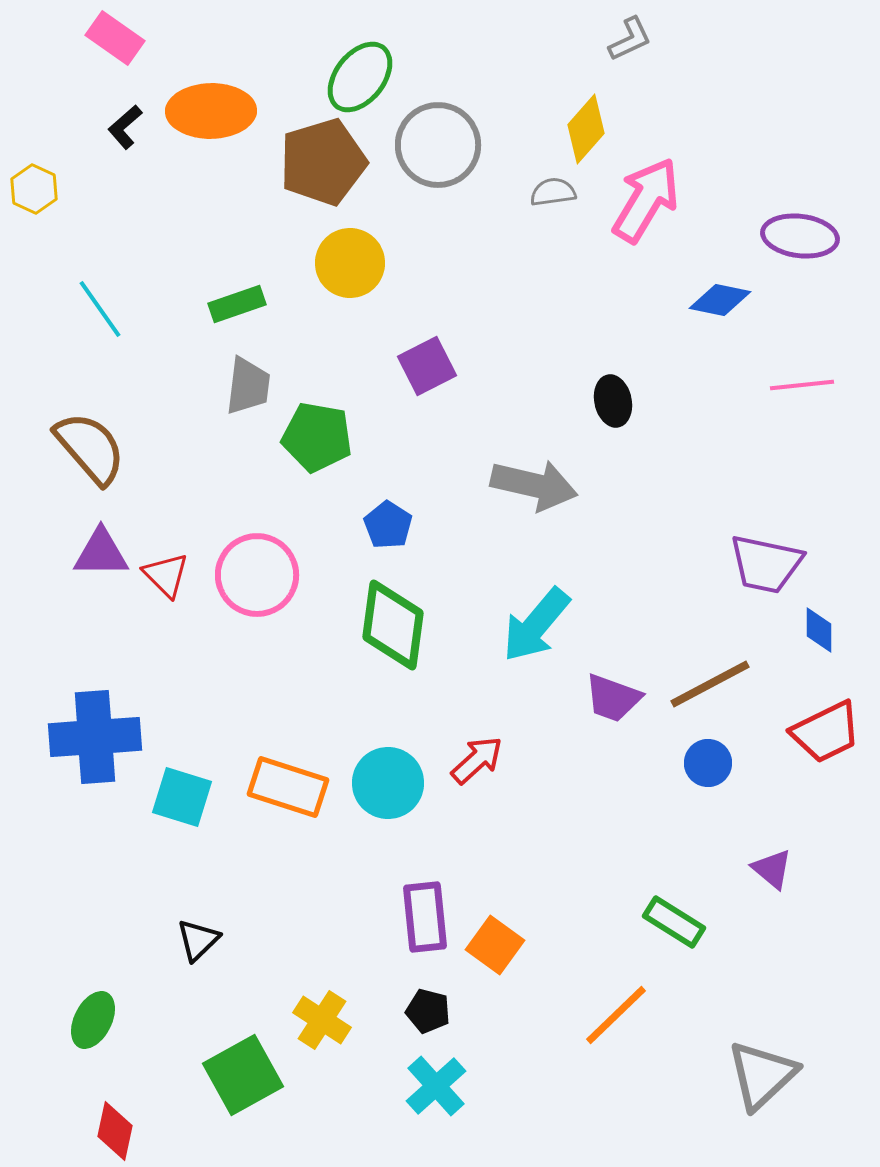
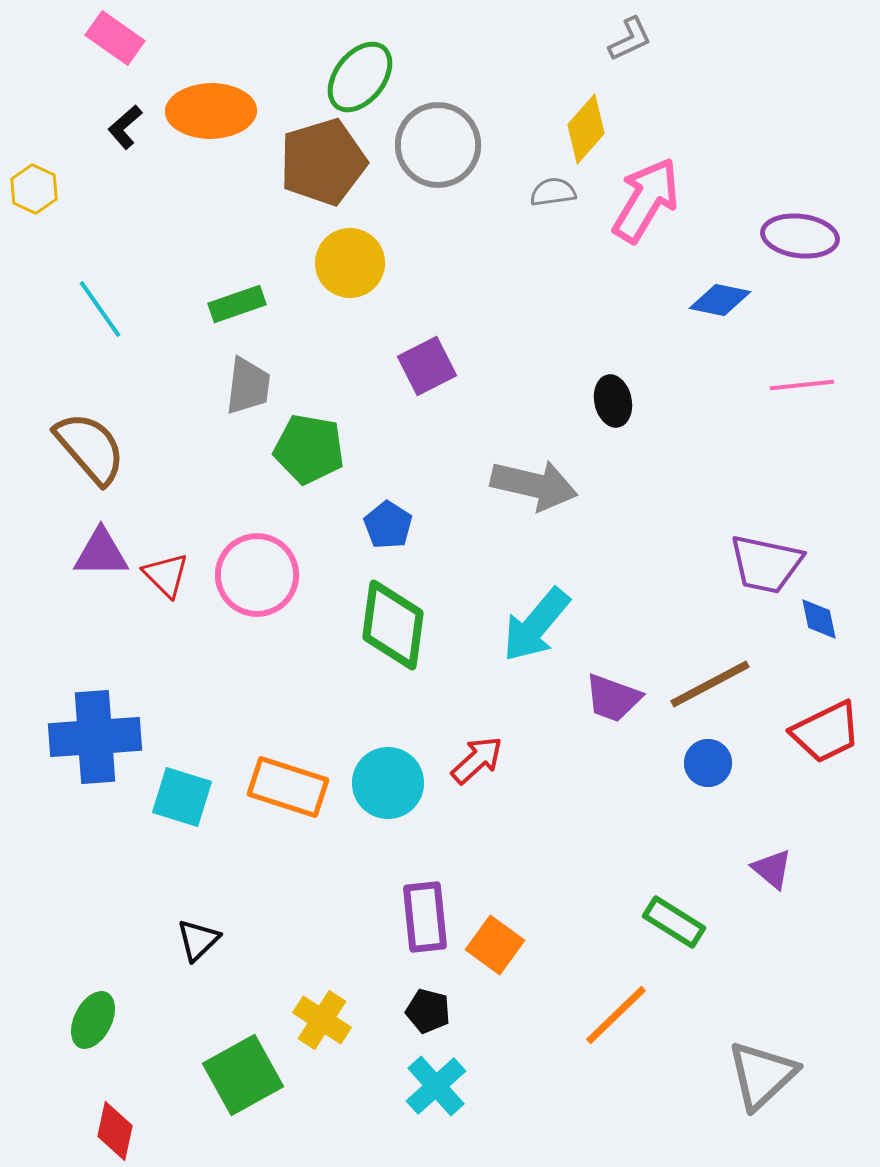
green pentagon at (317, 437): moved 8 px left, 12 px down
blue diamond at (819, 630): moved 11 px up; rotated 12 degrees counterclockwise
